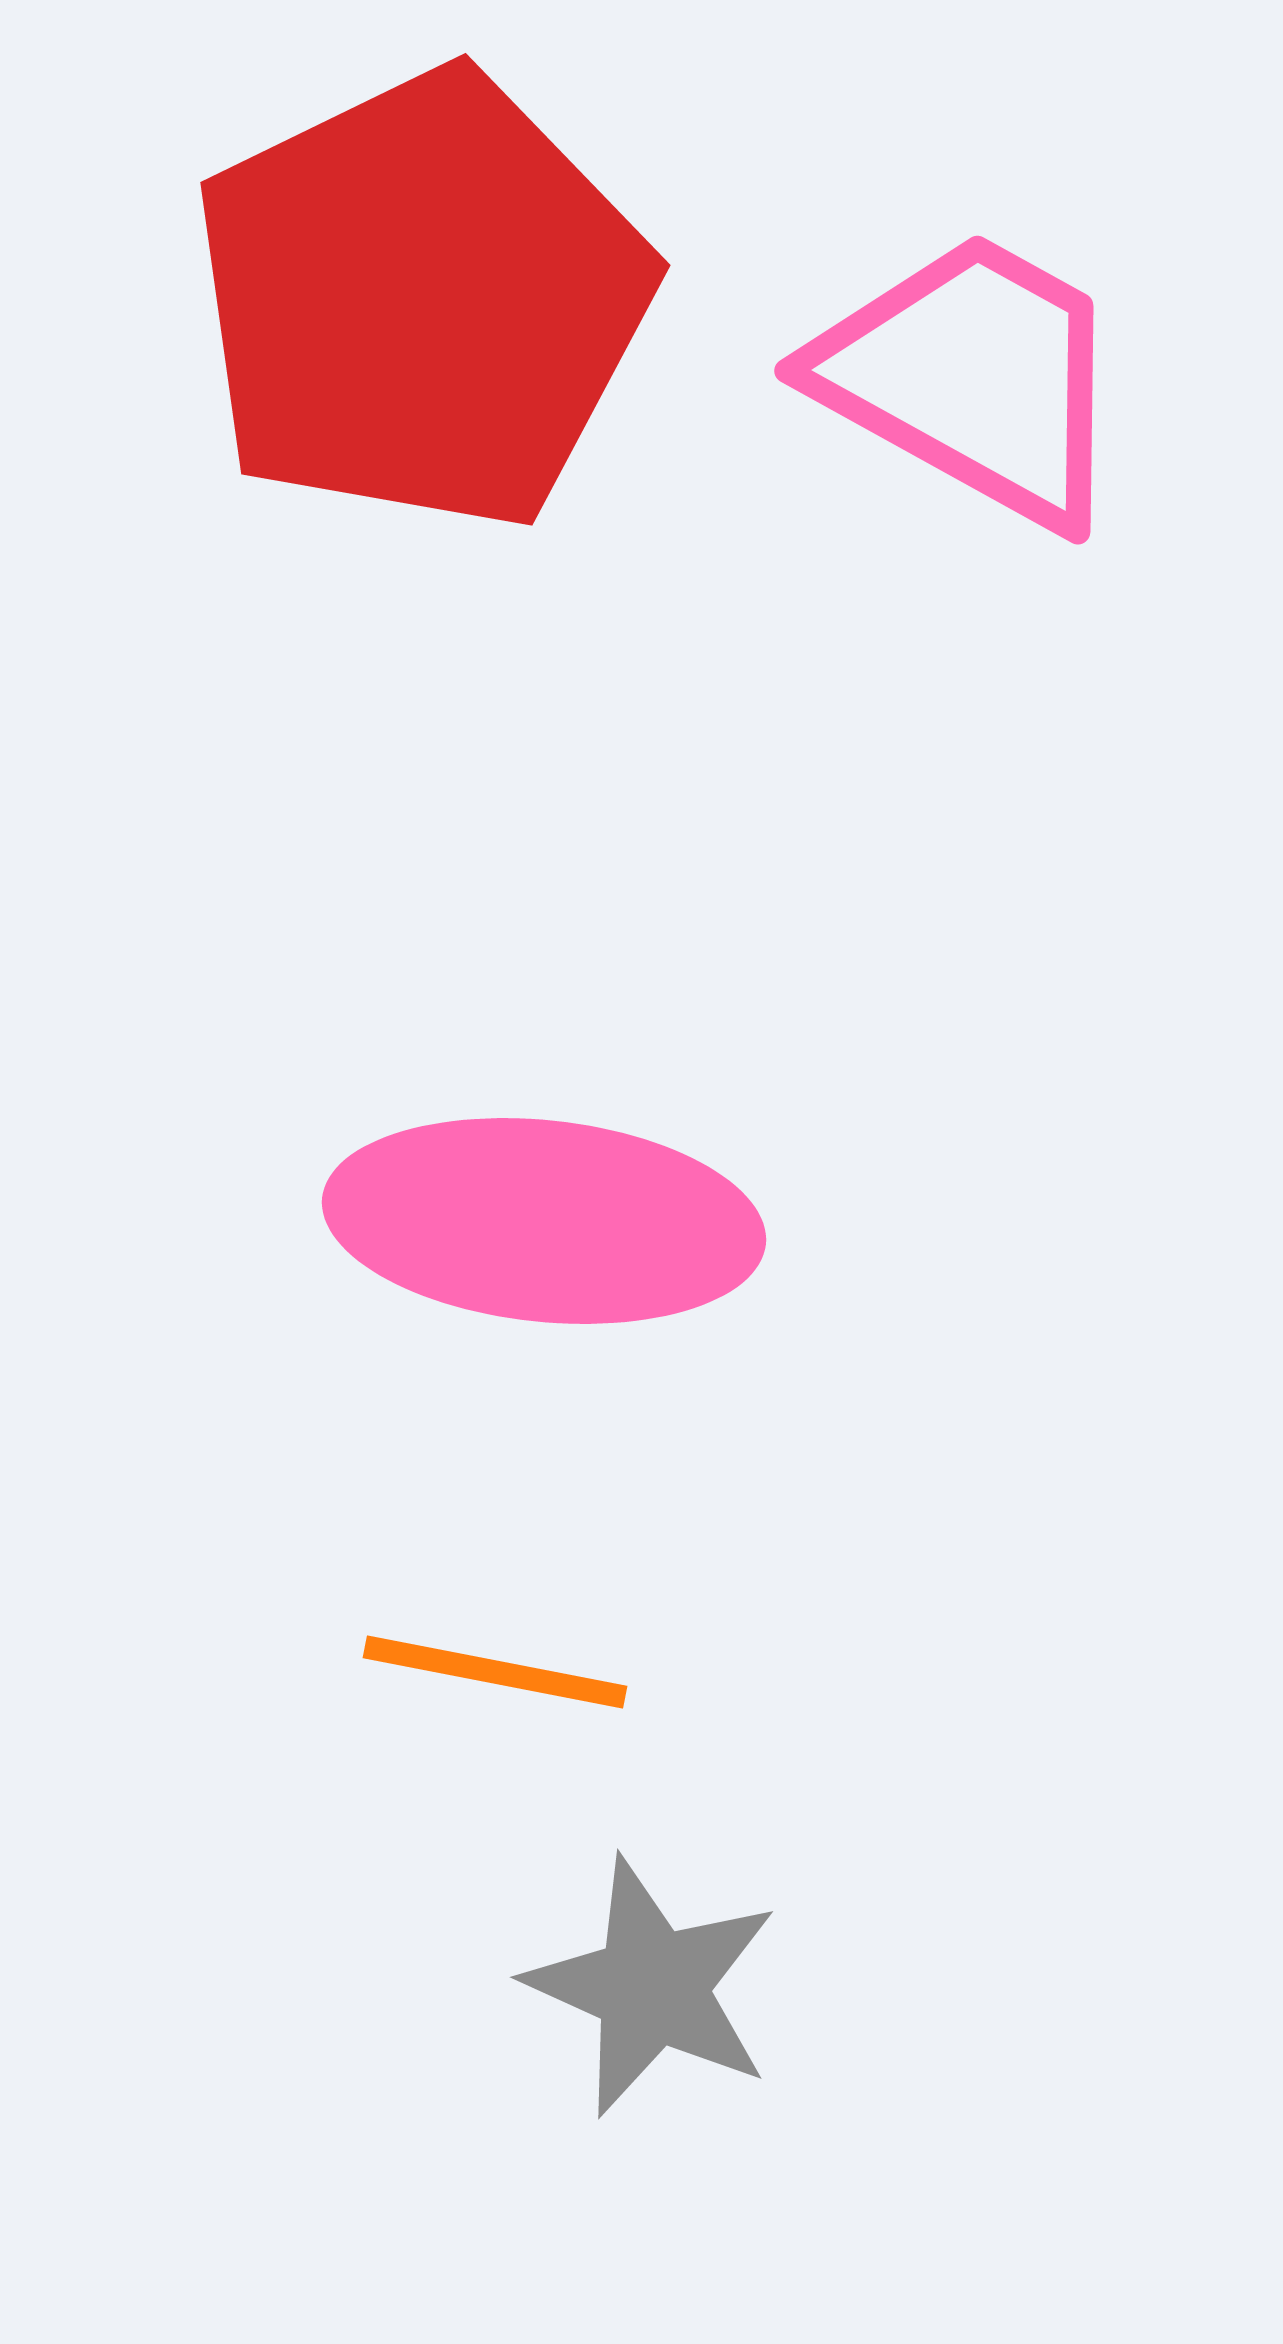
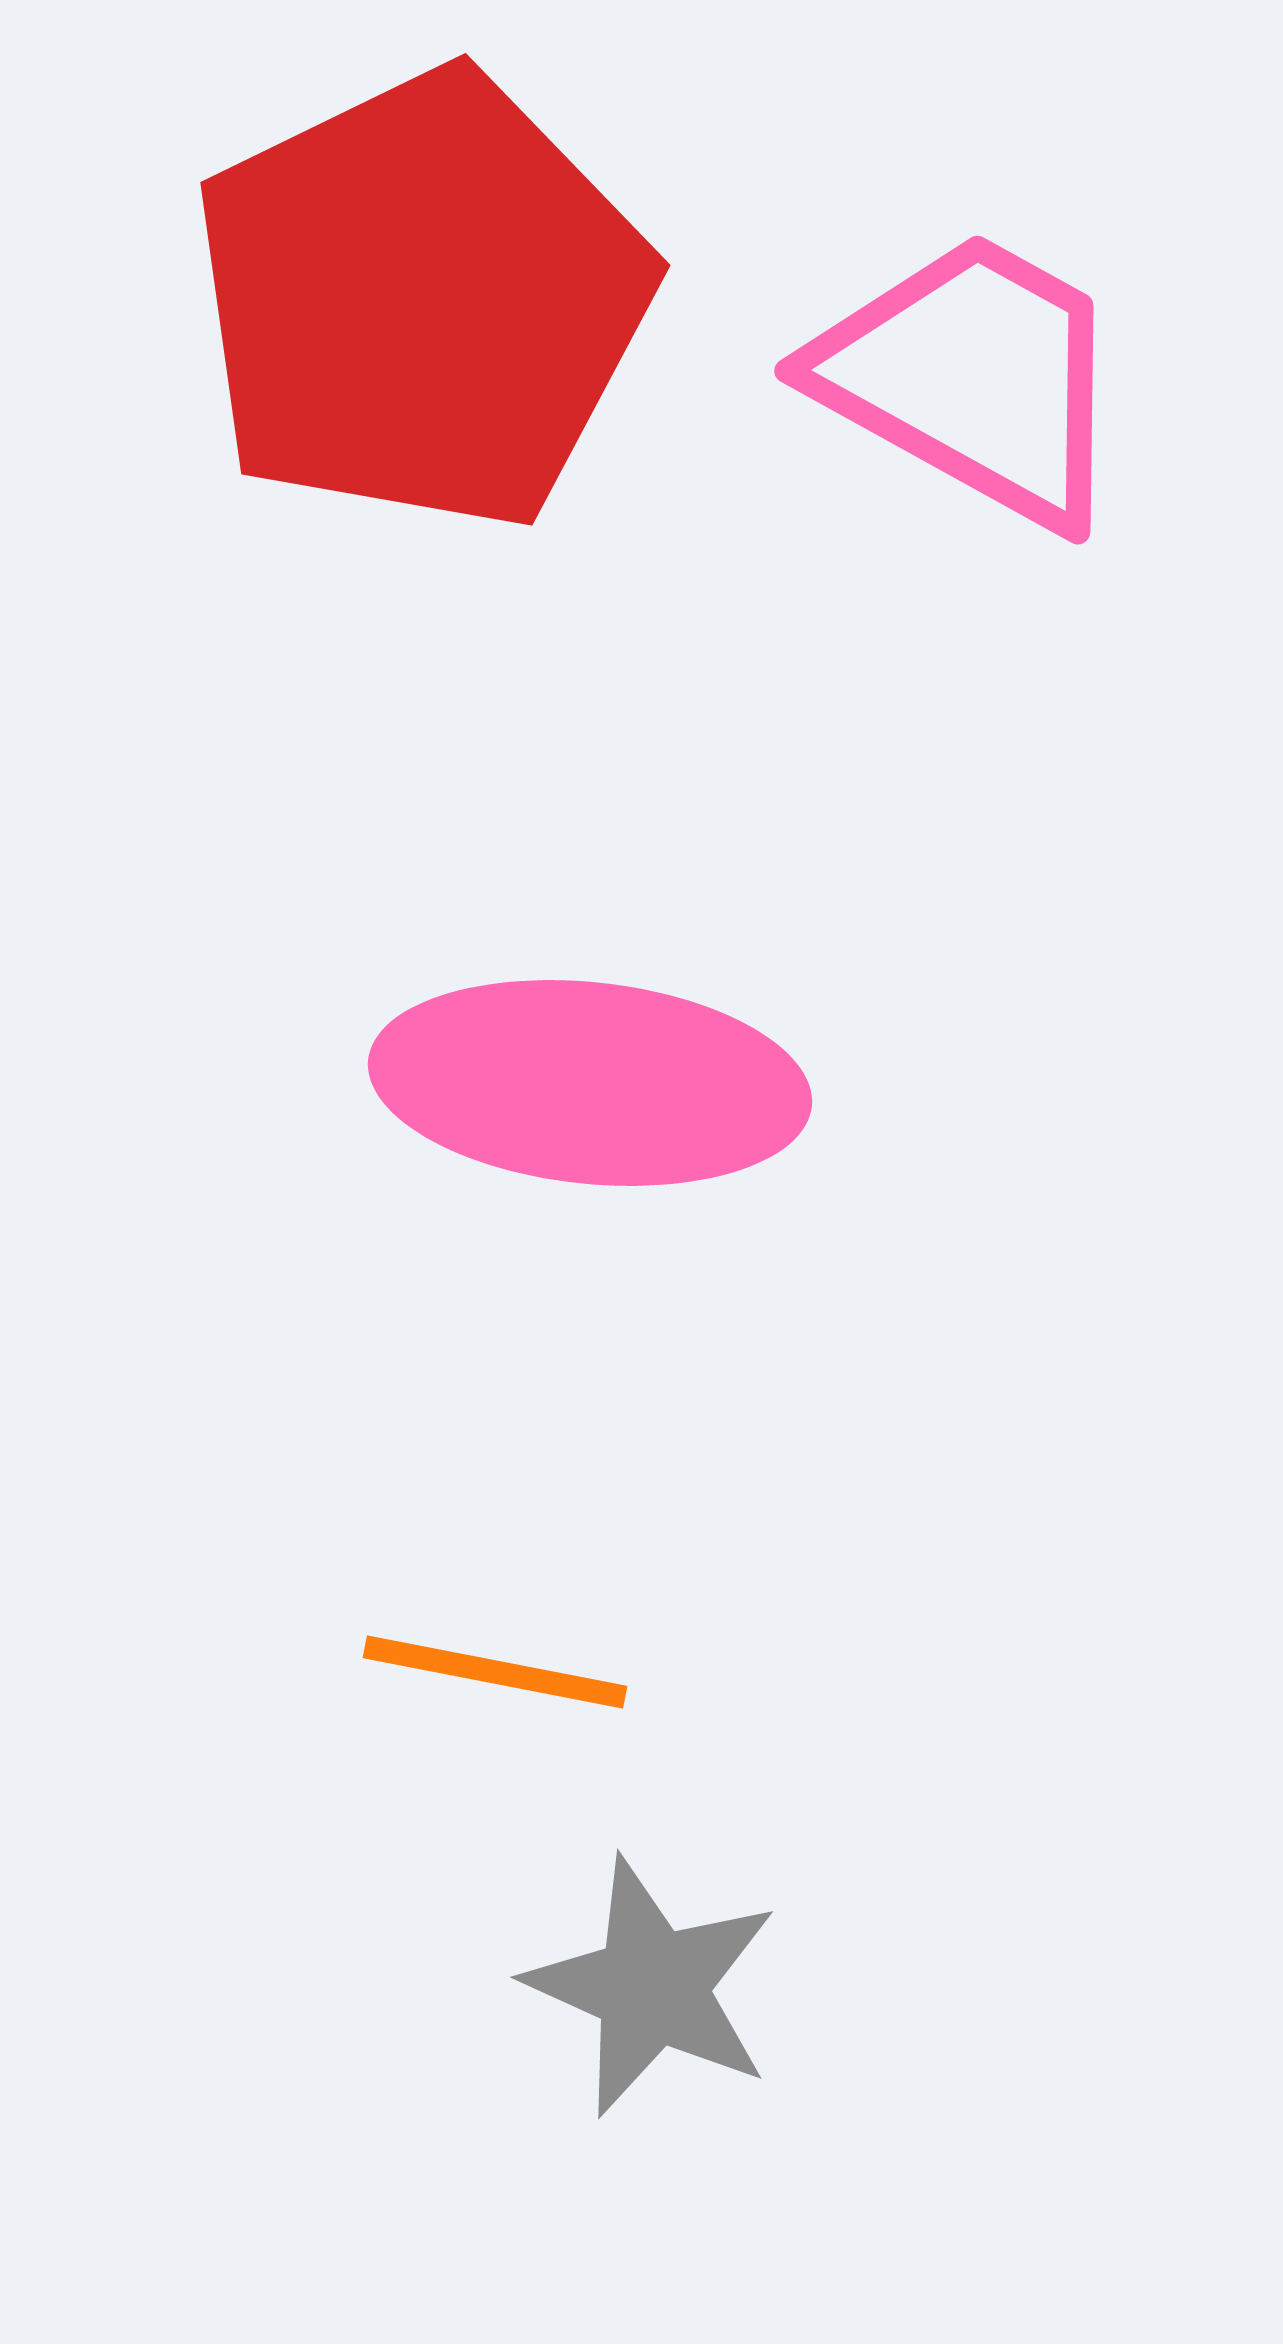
pink ellipse: moved 46 px right, 138 px up
